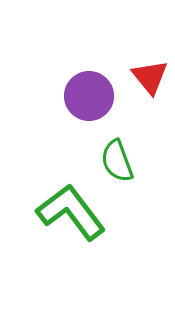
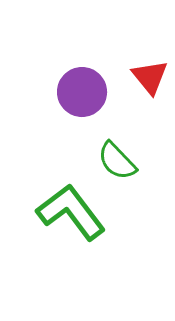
purple circle: moved 7 px left, 4 px up
green semicircle: rotated 24 degrees counterclockwise
